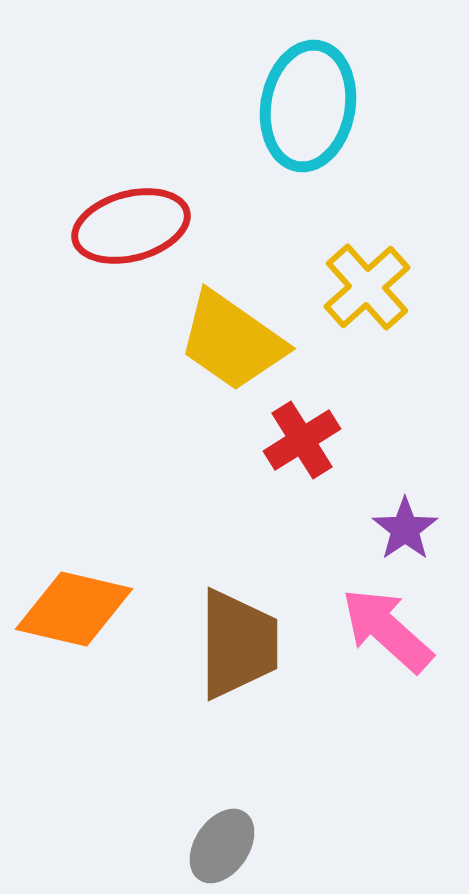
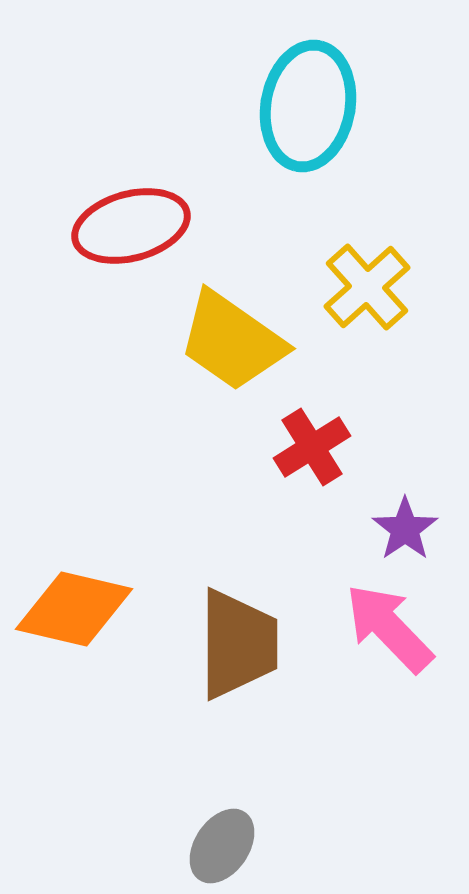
red cross: moved 10 px right, 7 px down
pink arrow: moved 2 px right, 2 px up; rotated 4 degrees clockwise
